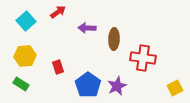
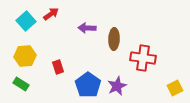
red arrow: moved 7 px left, 2 px down
